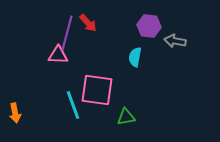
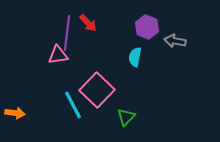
purple hexagon: moved 2 px left, 1 px down; rotated 15 degrees clockwise
purple line: rotated 8 degrees counterclockwise
pink triangle: rotated 10 degrees counterclockwise
pink square: rotated 36 degrees clockwise
cyan line: rotated 8 degrees counterclockwise
orange arrow: rotated 72 degrees counterclockwise
green triangle: rotated 36 degrees counterclockwise
